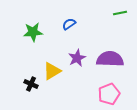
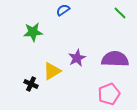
green line: rotated 56 degrees clockwise
blue semicircle: moved 6 px left, 14 px up
purple semicircle: moved 5 px right
